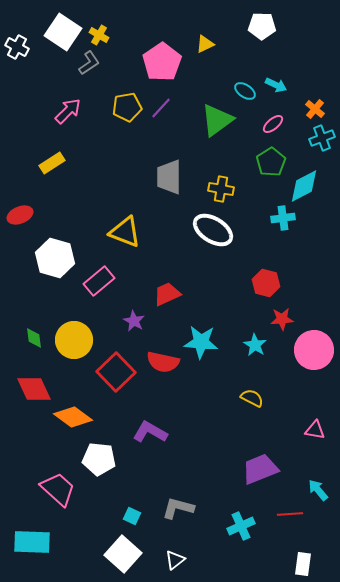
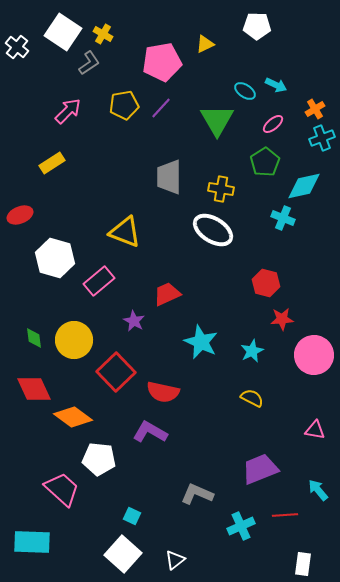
white pentagon at (262, 26): moved 5 px left
yellow cross at (99, 35): moved 4 px right, 1 px up
white cross at (17, 47): rotated 10 degrees clockwise
pink pentagon at (162, 62): rotated 24 degrees clockwise
yellow pentagon at (127, 107): moved 3 px left, 2 px up
orange cross at (315, 109): rotated 18 degrees clockwise
green triangle at (217, 120): rotated 24 degrees counterclockwise
green pentagon at (271, 162): moved 6 px left
cyan diamond at (304, 186): rotated 15 degrees clockwise
cyan cross at (283, 218): rotated 30 degrees clockwise
cyan star at (201, 342): rotated 20 degrees clockwise
cyan star at (255, 345): moved 3 px left, 6 px down; rotated 15 degrees clockwise
pink circle at (314, 350): moved 5 px down
red semicircle at (163, 362): moved 30 px down
pink trapezoid at (58, 489): moved 4 px right
gray L-shape at (178, 508): moved 19 px right, 14 px up; rotated 8 degrees clockwise
red line at (290, 514): moved 5 px left, 1 px down
